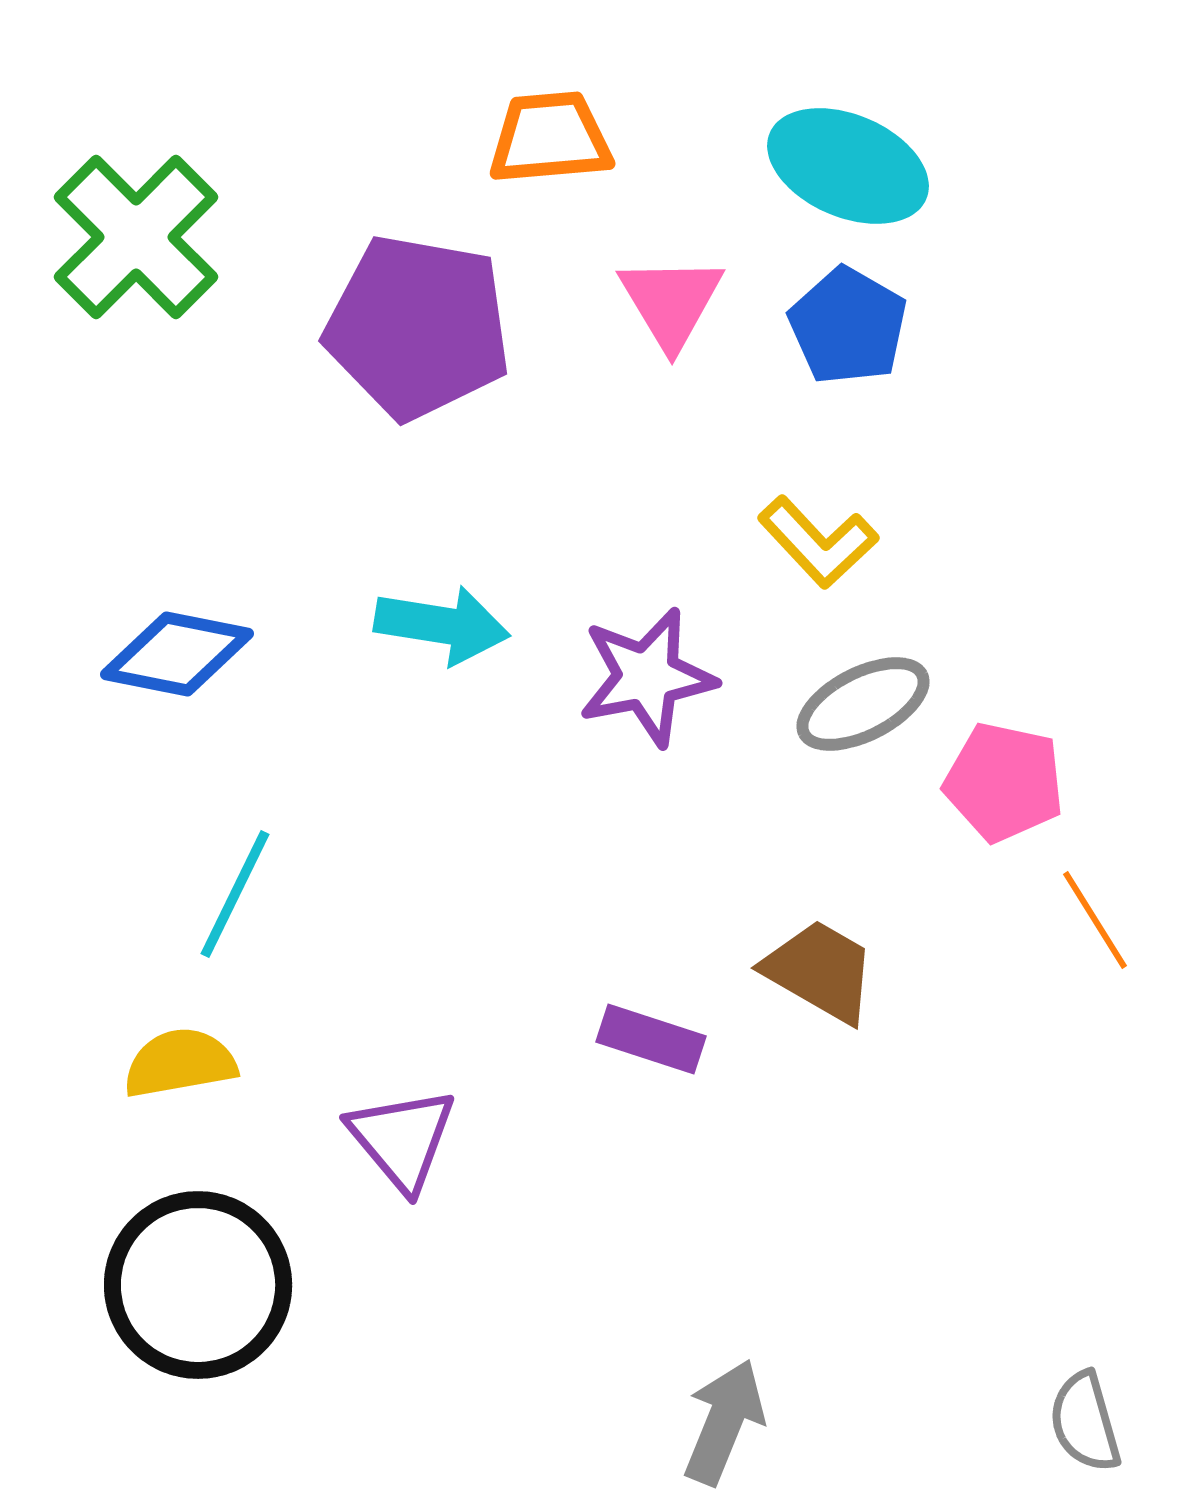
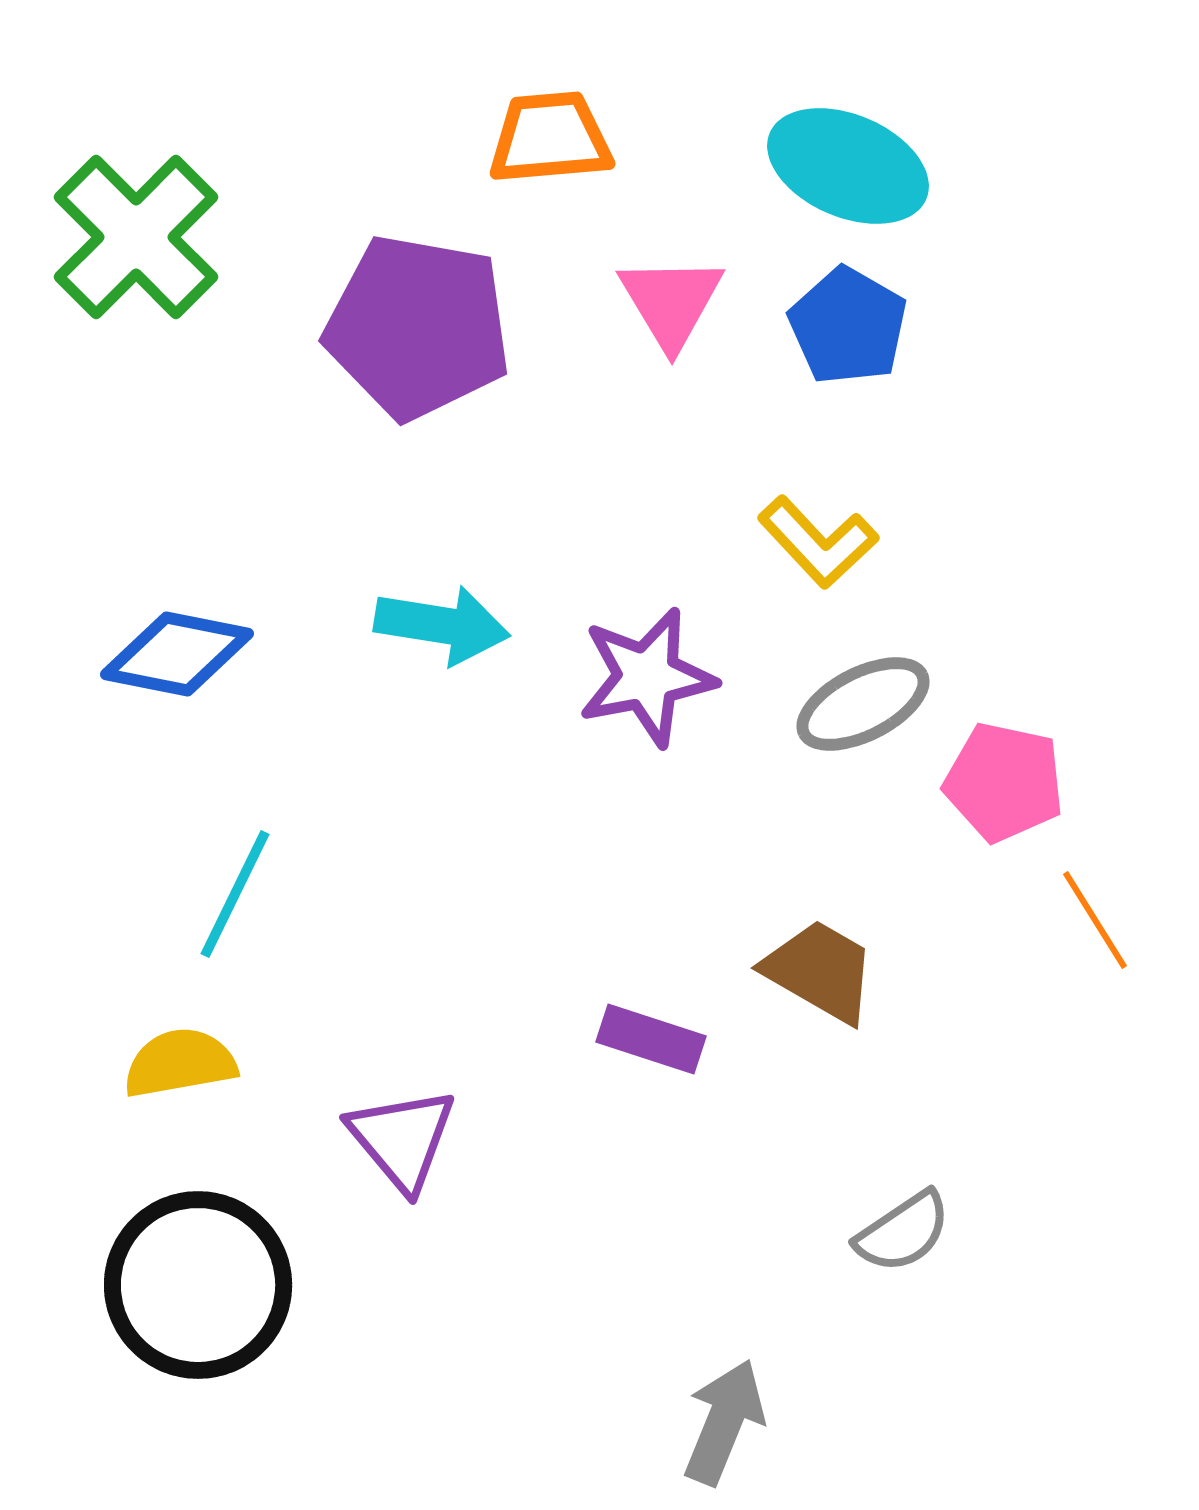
gray semicircle: moved 182 px left, 190 px up; rotated 108 degrees counterclockwise
